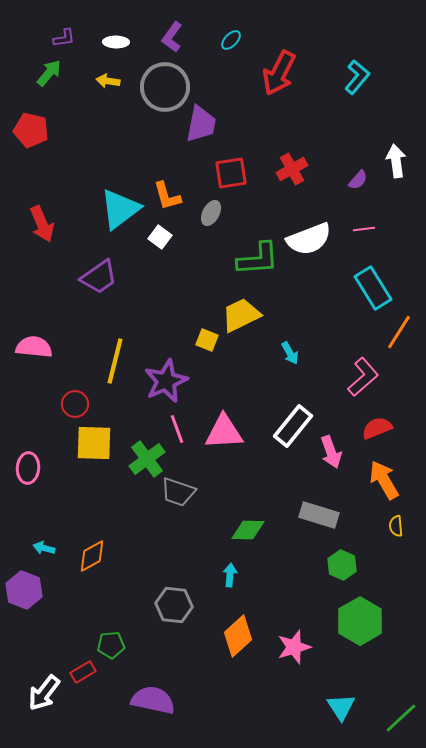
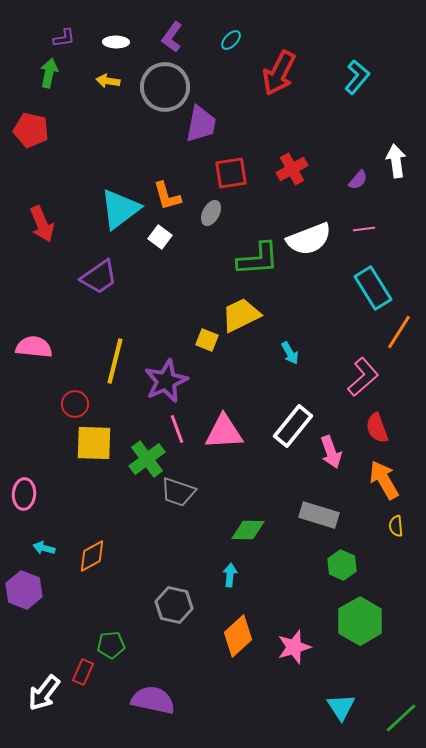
green arrow at (49, 73): rotated 28 degrees counterclockwise
red semicircle at (377, 428): rotated 88 degrees counterclockwise
pink ellipse at (28, 468): moved 4 px left, 26 px down
gray hexagon at (174, 605): rotated 6 degrees clockwise
red rectangle at (83, 672): rotated 35 degrees counterclockwise
